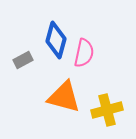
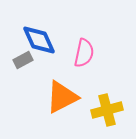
blue diamond: moved 17 px left; rotated 39 degrees counterclockwise
orange triangle: moved 2 px left; rotated 42 degrees counterclockwise
